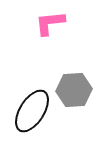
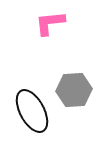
black ellipse: rotated 60 degrees counterclockwise
